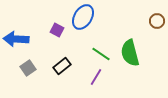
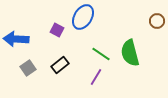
black rectangle: moved 2 px left, 1 px up
